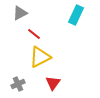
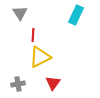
gray triangle: rotated 35 degrees counterclockwise
red line: moved 1 px left, 1 px down; rotated 56 degrees clockwise
gray cross: rotated 16 degrees clockwise
